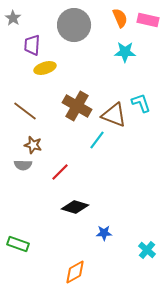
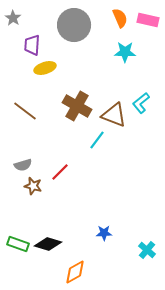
cyan L-shape: rotated 110 degrees counterclockwise
brown star: moved 41 px down
gray semicircle: rotated 18 degrees counterclockwise
black diamond: moved 27 px left, 37 px down
